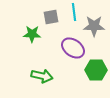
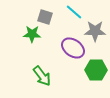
cyan line: rotated 42 degrees counterclockwise
gray square: moved 6 px left; rotated 28 degrees clockwise
gray star: moved 1 px right, 5 px down
green arrow: rotated 40 degrees clockwise
